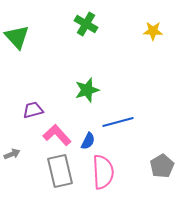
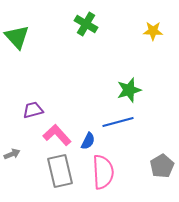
green star: moved 42 px right
